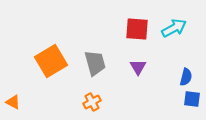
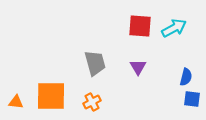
red square: moved 3 px right, 3 px up
orange square: moved 35 px down; rotated 32 degrees clockwise
orange triangle: moved 3 px right; rotated 21 degrees counterclockwise
